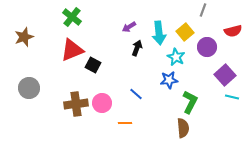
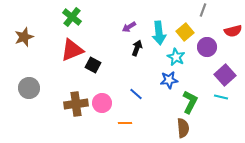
cyan line: moved 11 px left
